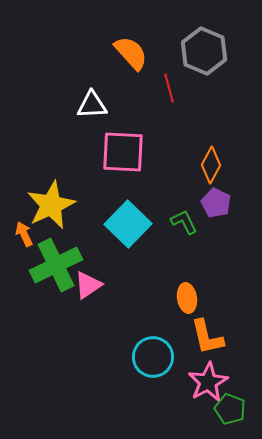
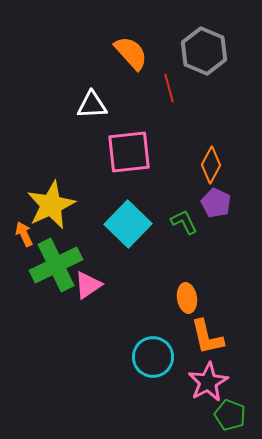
pink square: moved 6 px right; rotated 9 degrees counterclockwise
green pentagon: moved 6 px down
